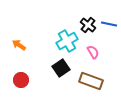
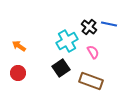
black cross: moved 1 px right, 2 px down
orange arrow: moved 1 px down
red circle: moved 3 px left, 7 px up
